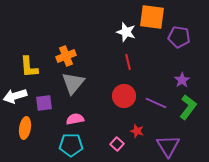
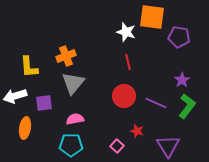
green L-shape: moved 1 px left, 1 px up
pink square: moved 2 px down
